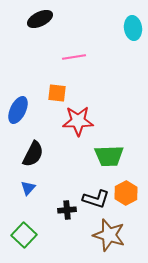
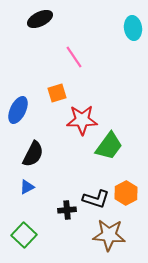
pink line: rotated 65 degrees clockwise
orange square: rotated 24 degrees counterclockwise
red star: moved 4 px right, 1 px up
green trapezoid: moved 10 px up; rotated 52 degrees counterclockwise
blue triangle: moved 1 px left, 1 px up; rotated 21 degrees clockwise
brown star: rotated 12 degrees counterclockwise
